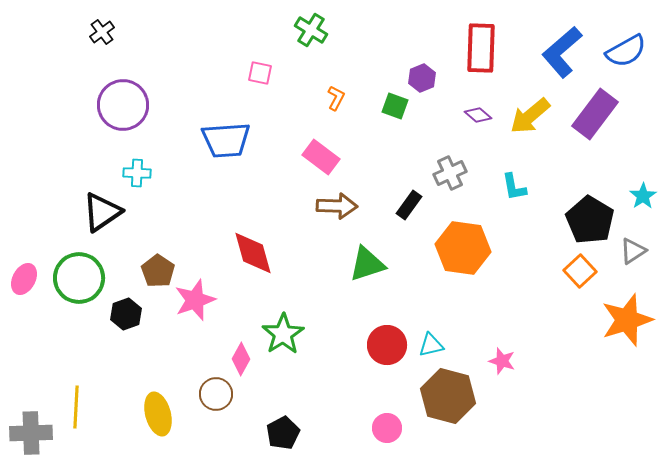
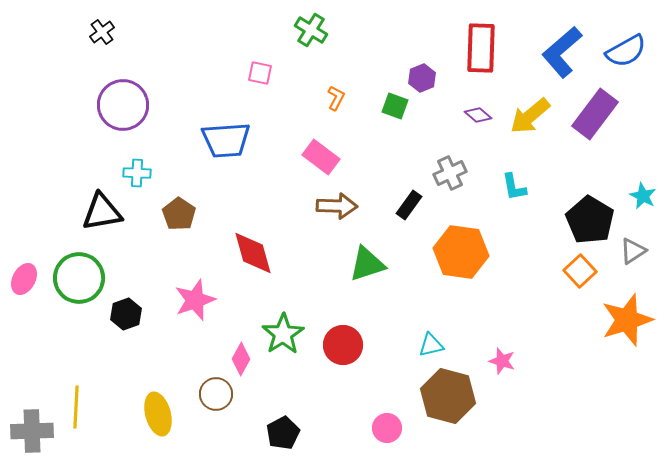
cyan star at (643, 196): rotated 12 degrees counterclockwise
black triangle at (102, 212): rotated 24 degrees clockwise
orange hexagon at (463, 248): moved 2 px left, 4 px down
brown pentagon at (158, 271): moved 21 px right, 57 px up
red circle at (387, 345): moved 44 px left
gray cross at (31, 433): moved 1 px right, 2 px up
